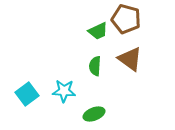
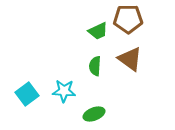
brown pentagon: moved 2 px right; rotated 16 degrees counterclockwise
